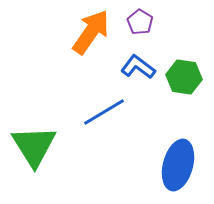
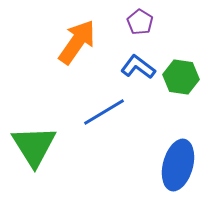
orange arrow: moved 14 px left, 10 px down
green hexagon: moved 3 px left
